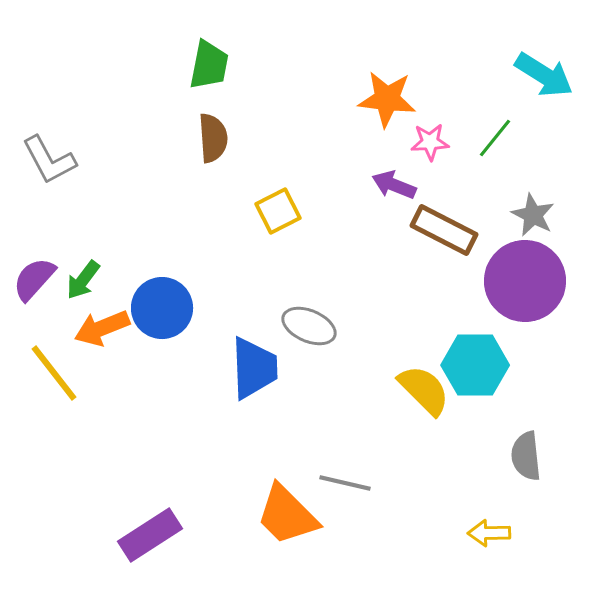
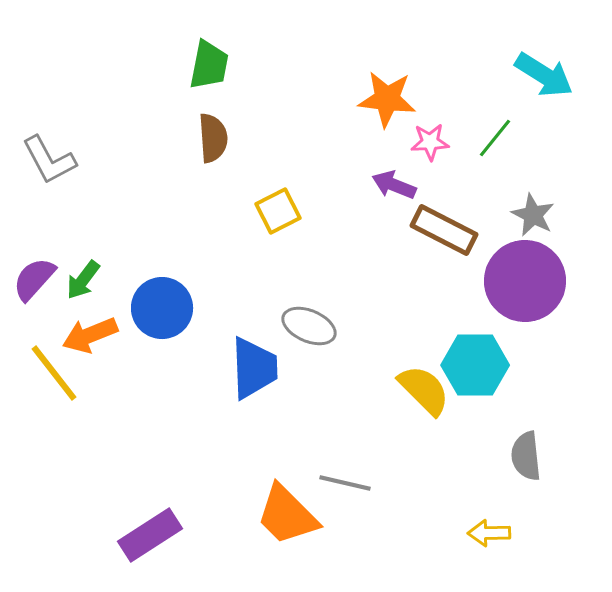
orange arrow: moved 12 px left, 7 px down
